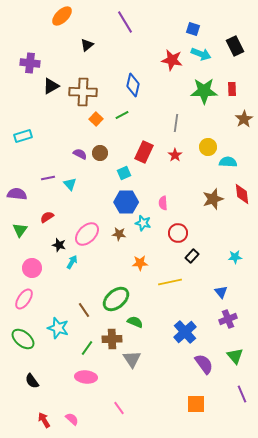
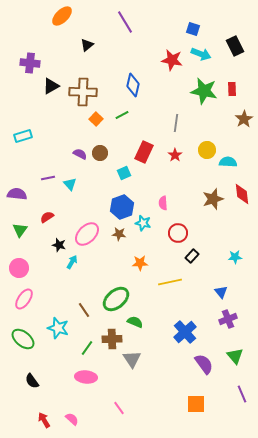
green star at (204, 91): rotated 12 degrees clockwise
yellow circle at (208, 147): moved 1 px left, 3 px down
blue hexagon at (126, 202): moved 4 px left, 5 px down; rotated 20 degrees counterclockwise
pink circle at (32, 268): moved 13 px left
